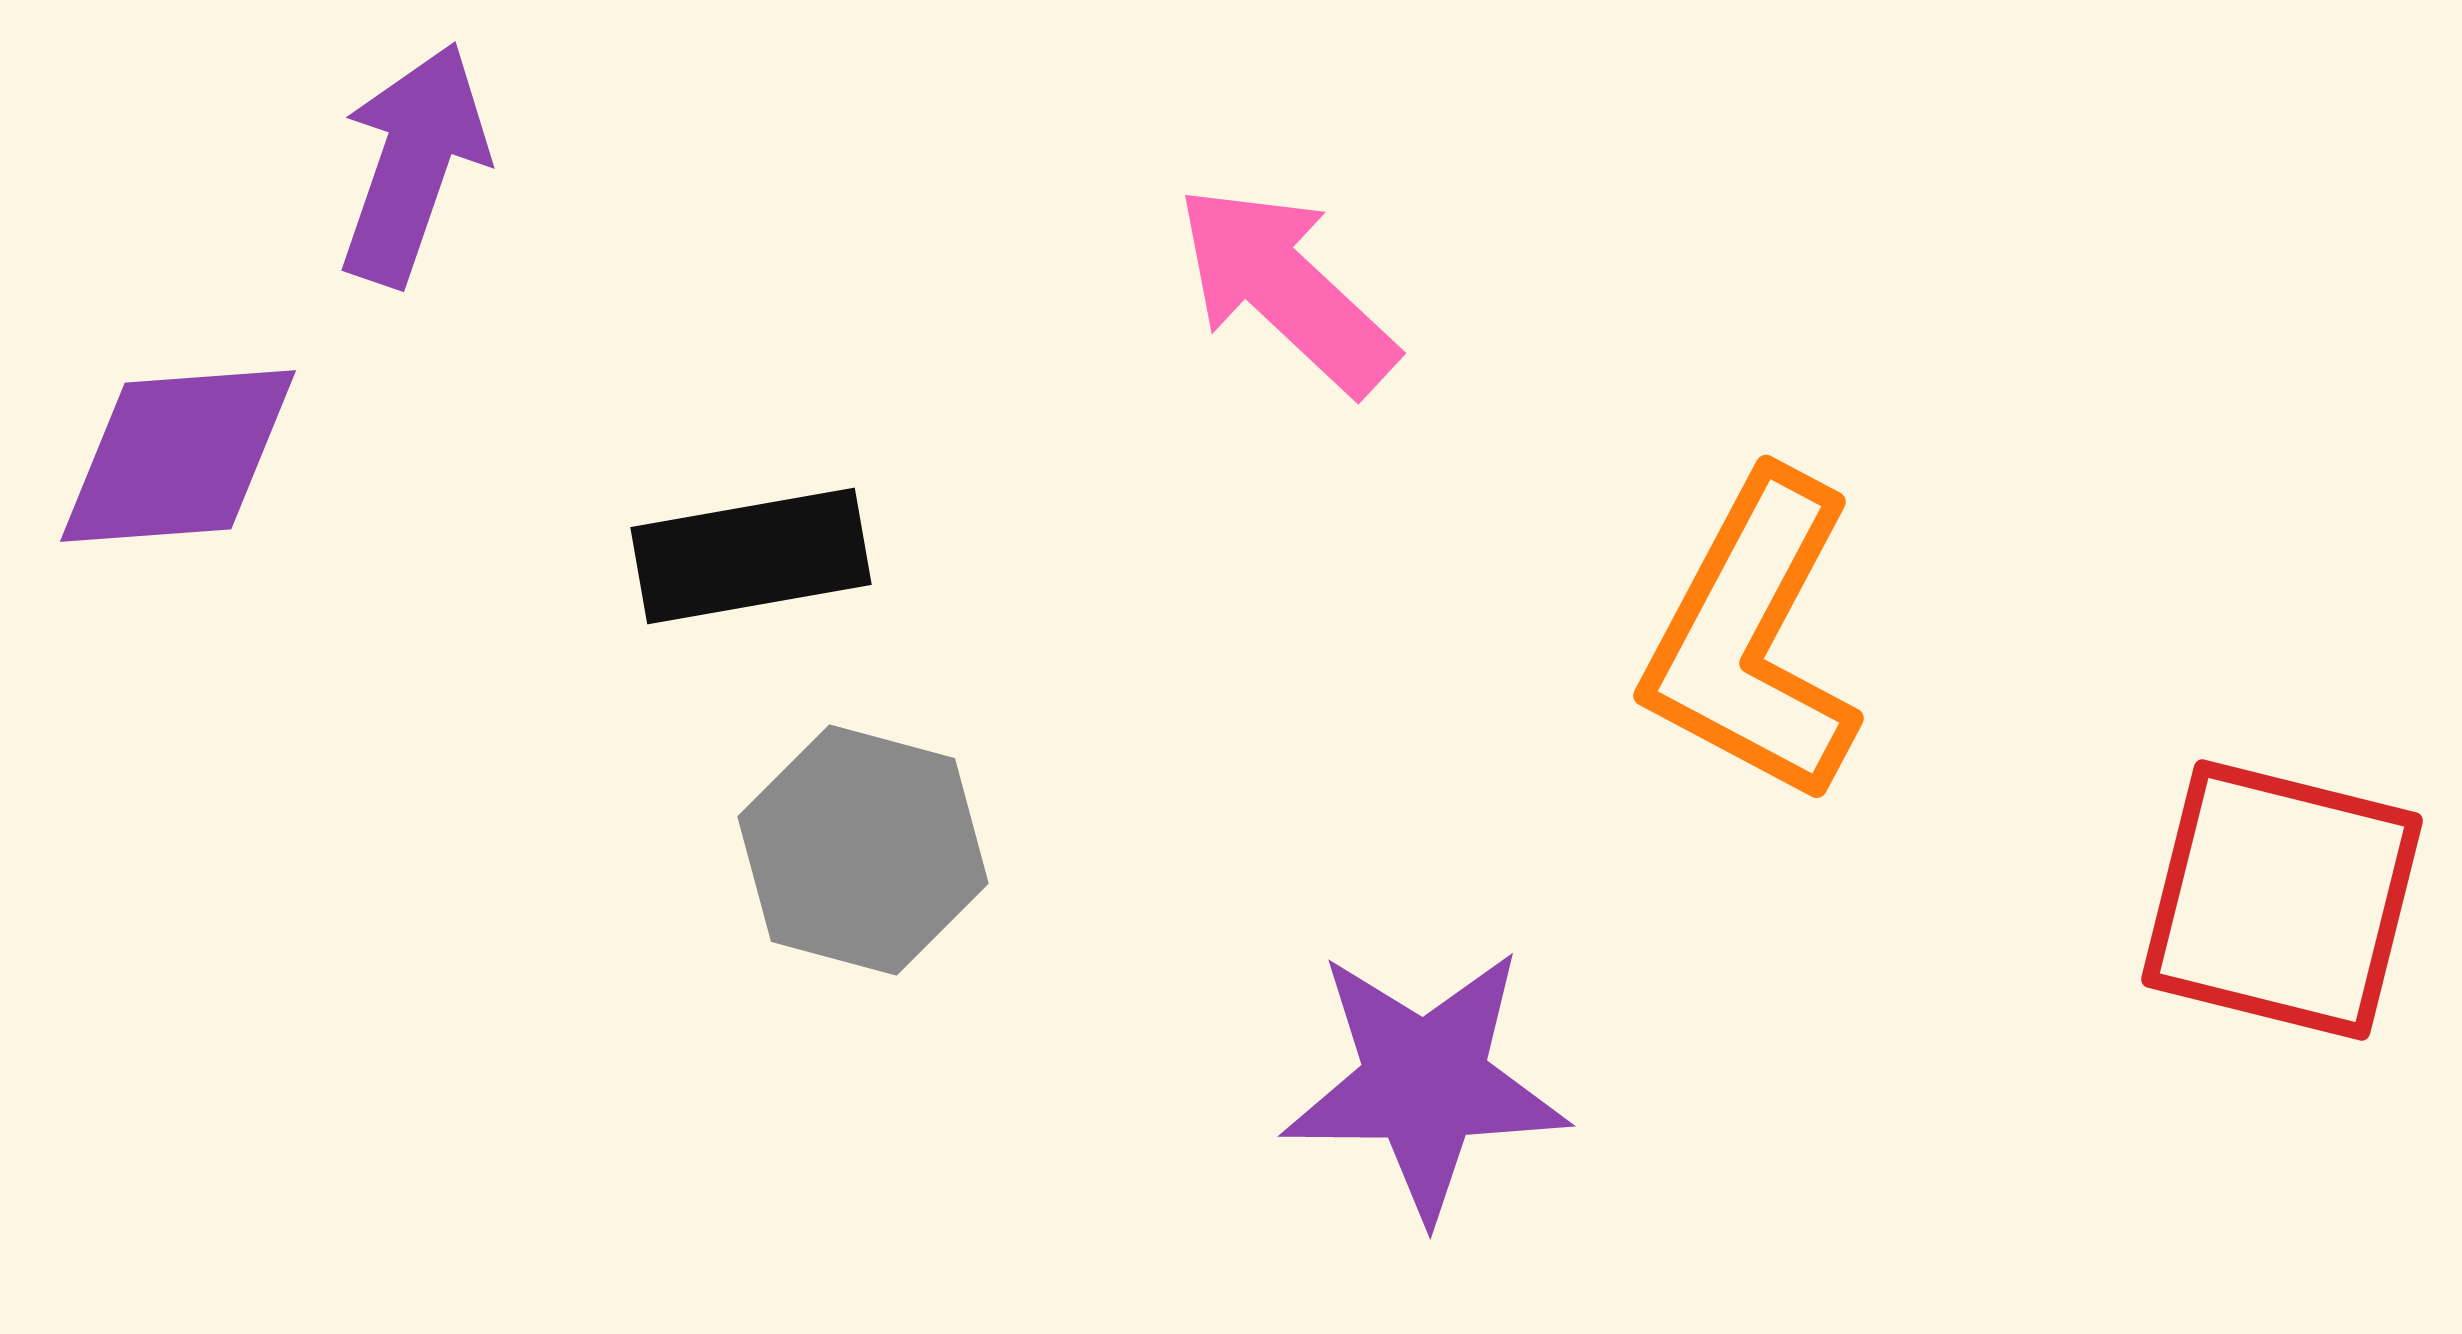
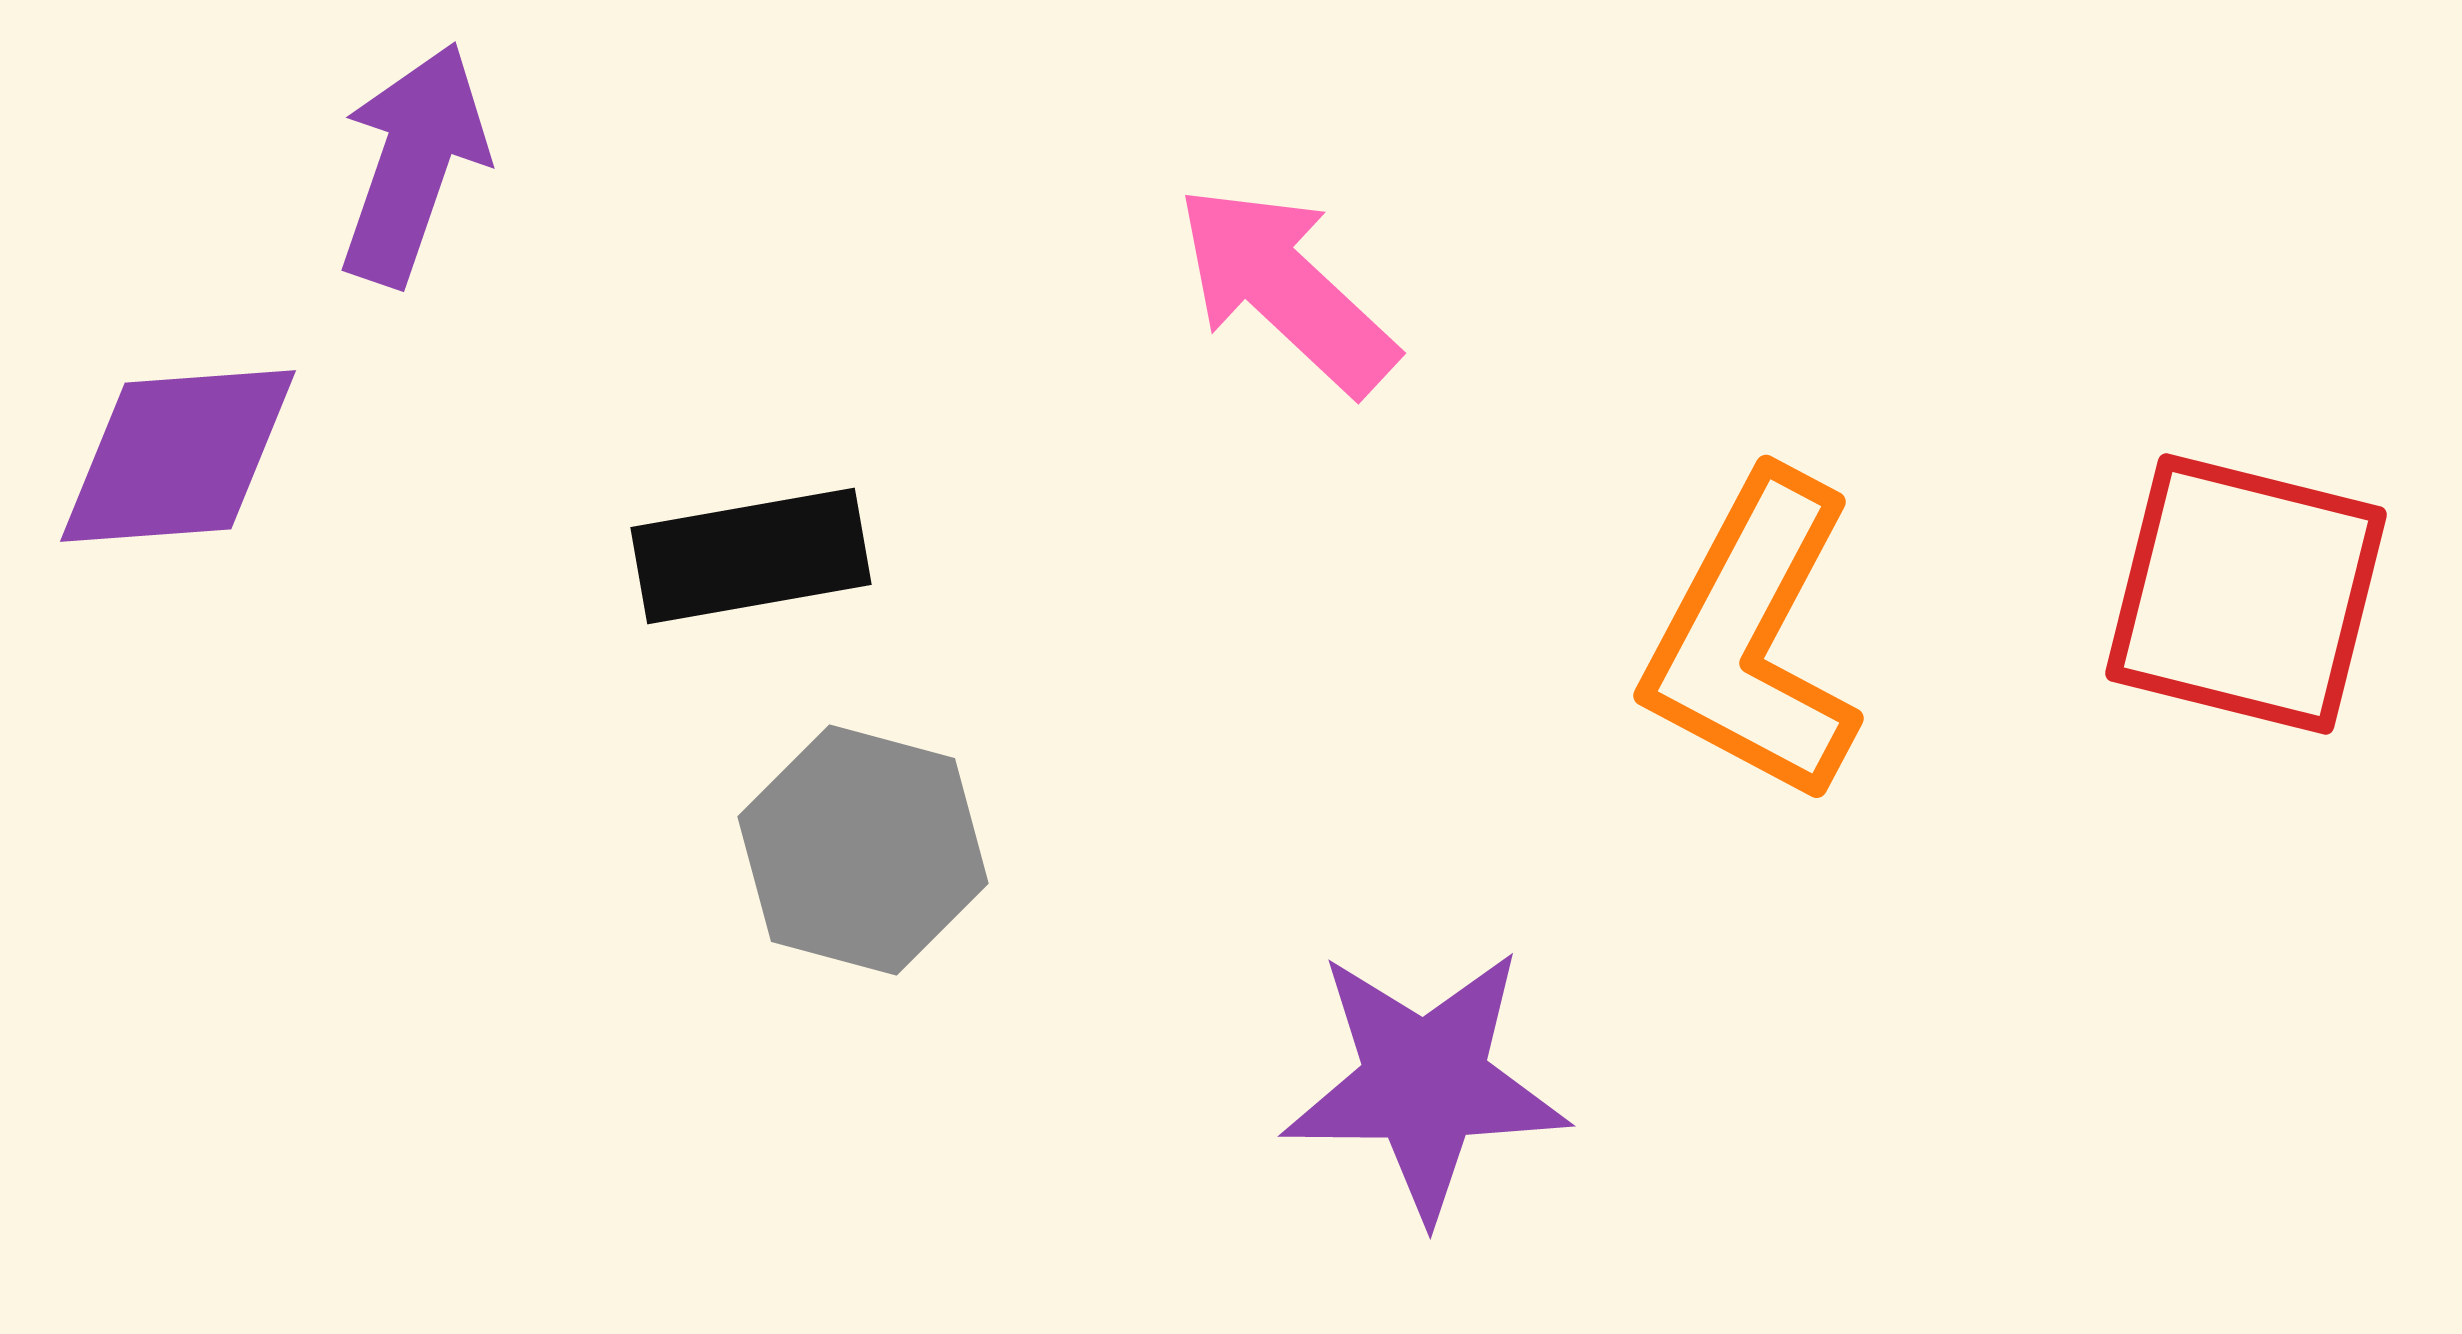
red square: moved 36 px left, 306 px up
